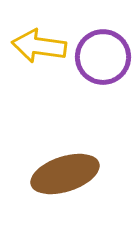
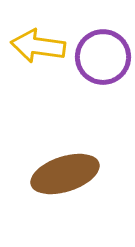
yellow arrow: moved 1 px left
